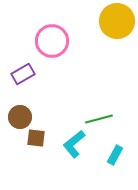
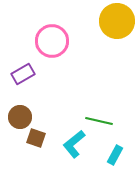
green line: moved 2 px down; rotated 28 degrees clockwise
brown square: rotated 12 degrees clockwise
